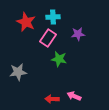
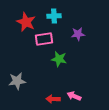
cyan cross: moved 1 px right, 1 px up
pink rectangle: moved 4 px left, 1 px down; rotated 48 degrees clockwise
gray star: moved 1 px left, 9 px down
red arrow: moved 1 px right
